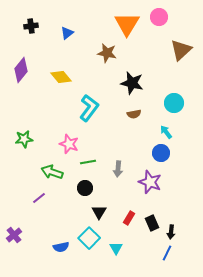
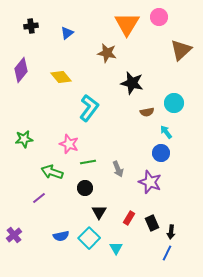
brown semicircle: moved 13 px right, 2 px up
gray arrow: rotated 28 degrees counterclockwise
blue semicircle: moved 11 px up
